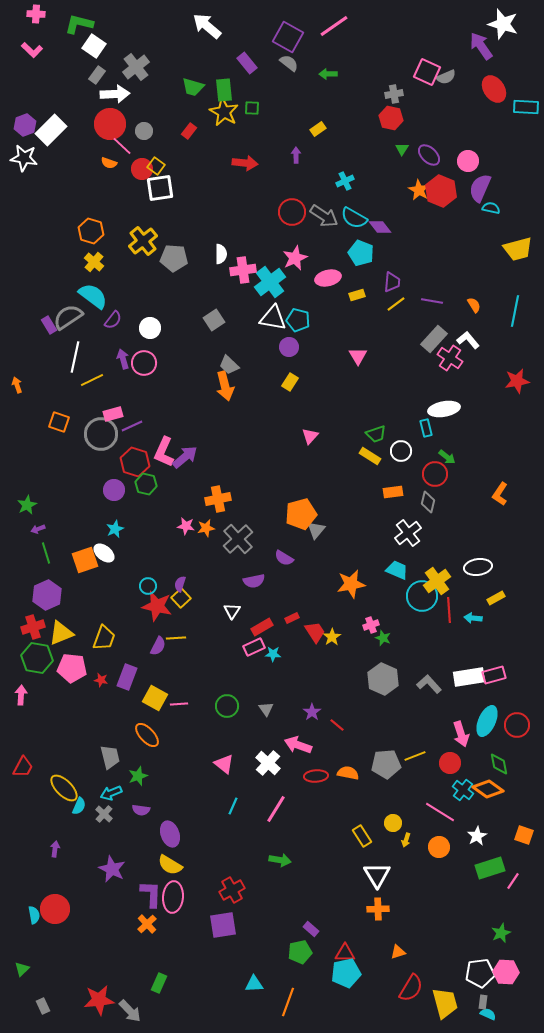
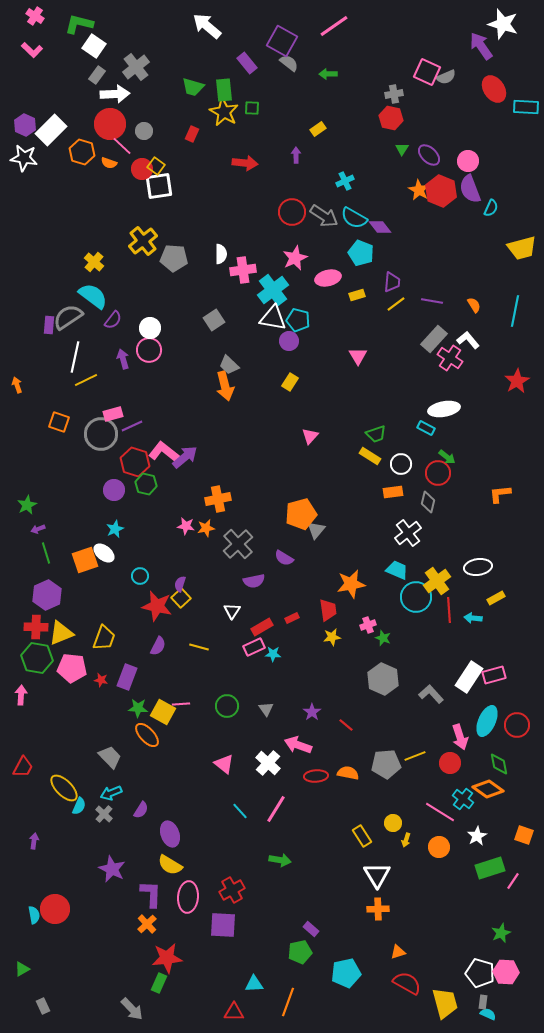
pink cross at (36, 14): moved 1 px left, 2 px down; rotated 30 degrees clockwise
purple square at (288, 37): moved 6 px left, 4 px down
purple hexagon at (25, 125): rotated 15 degrees counterclockwise
red rectangle at (189, 131): moved 3 px right, 3 px down; rotated 14 degrees counterclockwise
white square at (160, 188): moved 1 px left, 2 px up
purple semicircle at (480, 188): moved 10 px left, 1 px down; rotated 44 degrees counterclockwise
cyan semicircle at (491, 208): rotated 102 degrees clockwise
orange hexagon at (91, 231): moved 9 px left, 79 px up
yellow trapezoid at (518, 249): moved 4 px right, 1 px up
cyan cross at (270, 282): moved 3 px right, 8 px down
purple rectangle at (49, 325): rotated 36 degrees clockwise
purple circle at (289, 347): moved 6 px up
pink circle at (144, 363): moved 5 px right, 13 px up
yellow line at (92, 380): moved 6 px left
red star at (517, 381): rotated 20 degrees counterclockwise
cyan rectangle at (426, 428): rotated 48 degrees counterclockwise
white circle at (401, 451): moved 13 px down
pink L-shape at (164, 452): rotated 104 degrees clockwise
red circle at (435, 474): moved 3 px right, 1 px up
orange L-shape at (500, 494): rotated 50 degrees clockwise
gray cross at (238, 539): moved 5 px down
cyan circle at (148, 586): moved 8 px left, 10 px up
cyan circle at (422, 596): moved 6 px left, 1 px down
pink cross at (371, 625): moved 3 px left
red cross at (33, 627): moved 3 px right; rotated 20 degrees clockwise
red trapezoid at (315, 632): moved 13 px right, 22 px up; rotated 25 degrees clockwise
yellow star at (332, 637): rotated 24 degrees clockwise
yellow line at (176, 638): moved 23 px right, 9 px down; rotated 18 degrees clockwise
white rectangle at (469, 677): rotated 48 degrees counterclockwise
gray L-shape at (429, 684): moved 2 px right, 10 px down
yellow square at (155, 698): moved 8 px right, 14 px down
pink line at (179, 704): moved 2 px right
red line at (337, 725): moved 9 px right
pink arrow at (461, 734): moved 1 px left, 3 px down
gray trapezoid at (110, 757): rotated 30 degrees counterclockwise
green star at (138, 776): moved 68 px up; rotated 24 degrees clockwise
cyan cross at (463, 790): moved 9 px down
cyan line at (233, 806): moved 7 px right, 5 px down; rotated 66 degrees counterclockwise
purple semicircle at (141, 810): rotated 66 degrees counterclockwise
purple arrow at (55, 849): moved 21 px left, 8 px up
pink ellipse at (173, 897): moved 15 px right
purple square at (223, 925): rotated 12 degrees clockwise
red triangle at (345, 953): moved 111 px left, 59 px down
green triangle at (22, 969): rotated 14 degrees clockwise
white pentagon at (480, 973): rotated 24 degrees clockwise
red semicircle at (411, 988): moved 4 px left, 5 px up; rotated 92 degrees counterclockwise
red star at (99, 1000): moved 68 px right, 42 px up
gray arrow at (130, 1011): moved 2 px right, 2 px up
